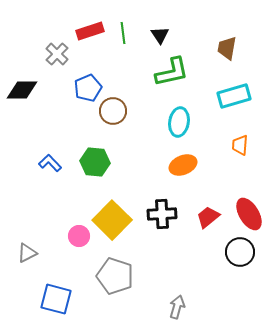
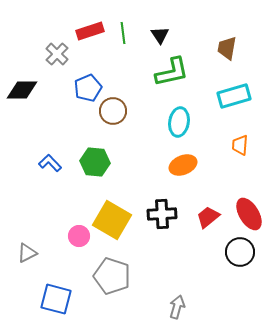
yellow square: rotated 15 degrees counterclockwise
gray pentagon: moved 3 px left
